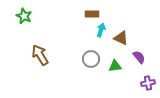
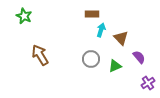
brown triangle: rotated 21 degrees clockwise
green triangle: rotated 16 degrees counterclockwise
purple cross: rotated 24 degrees counterclockwise
